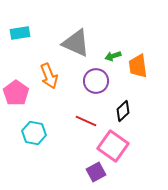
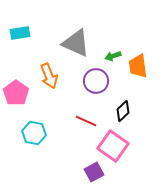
purple square: moved 2 px left
